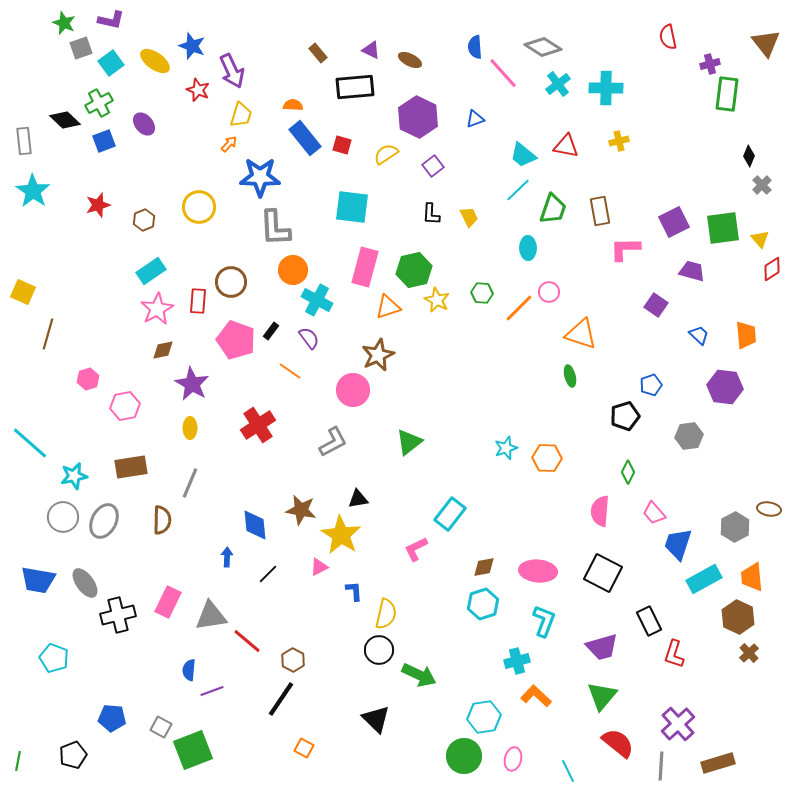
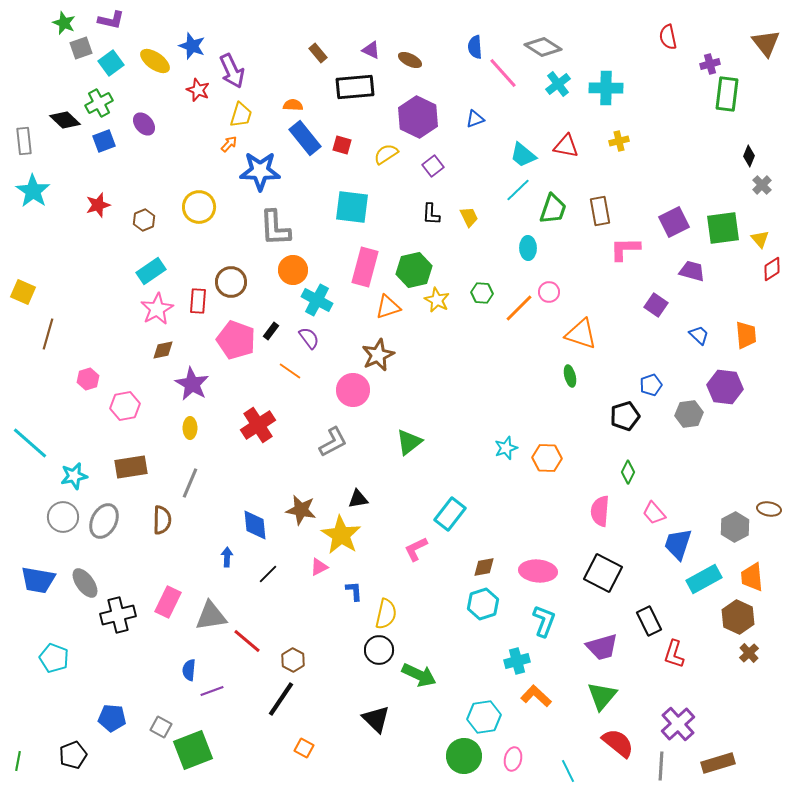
blue star at (260, 177): moved 6 px up
gray hexagon at (689, 436): moved 22 px up
